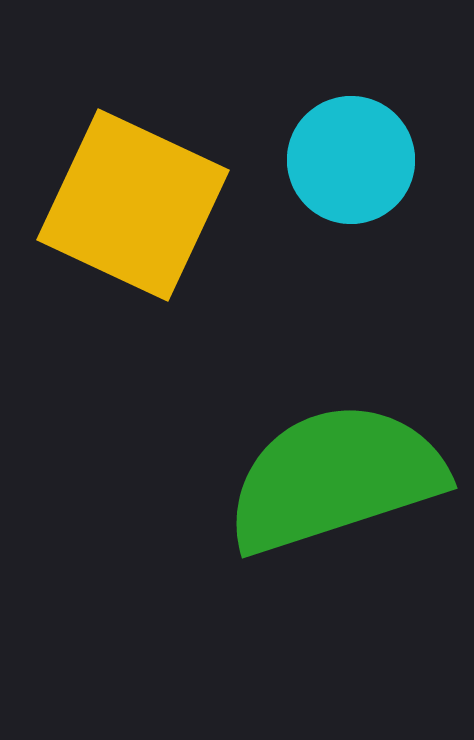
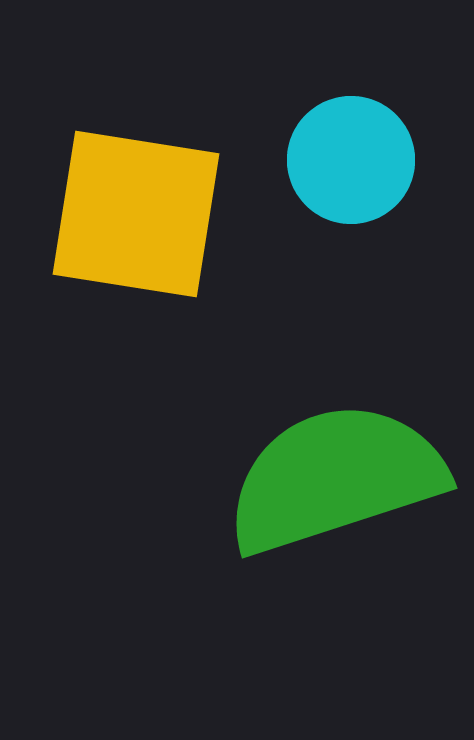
yellow square: moved 3 px right, 9 px down; rotated 16 degrees counterclockwise
